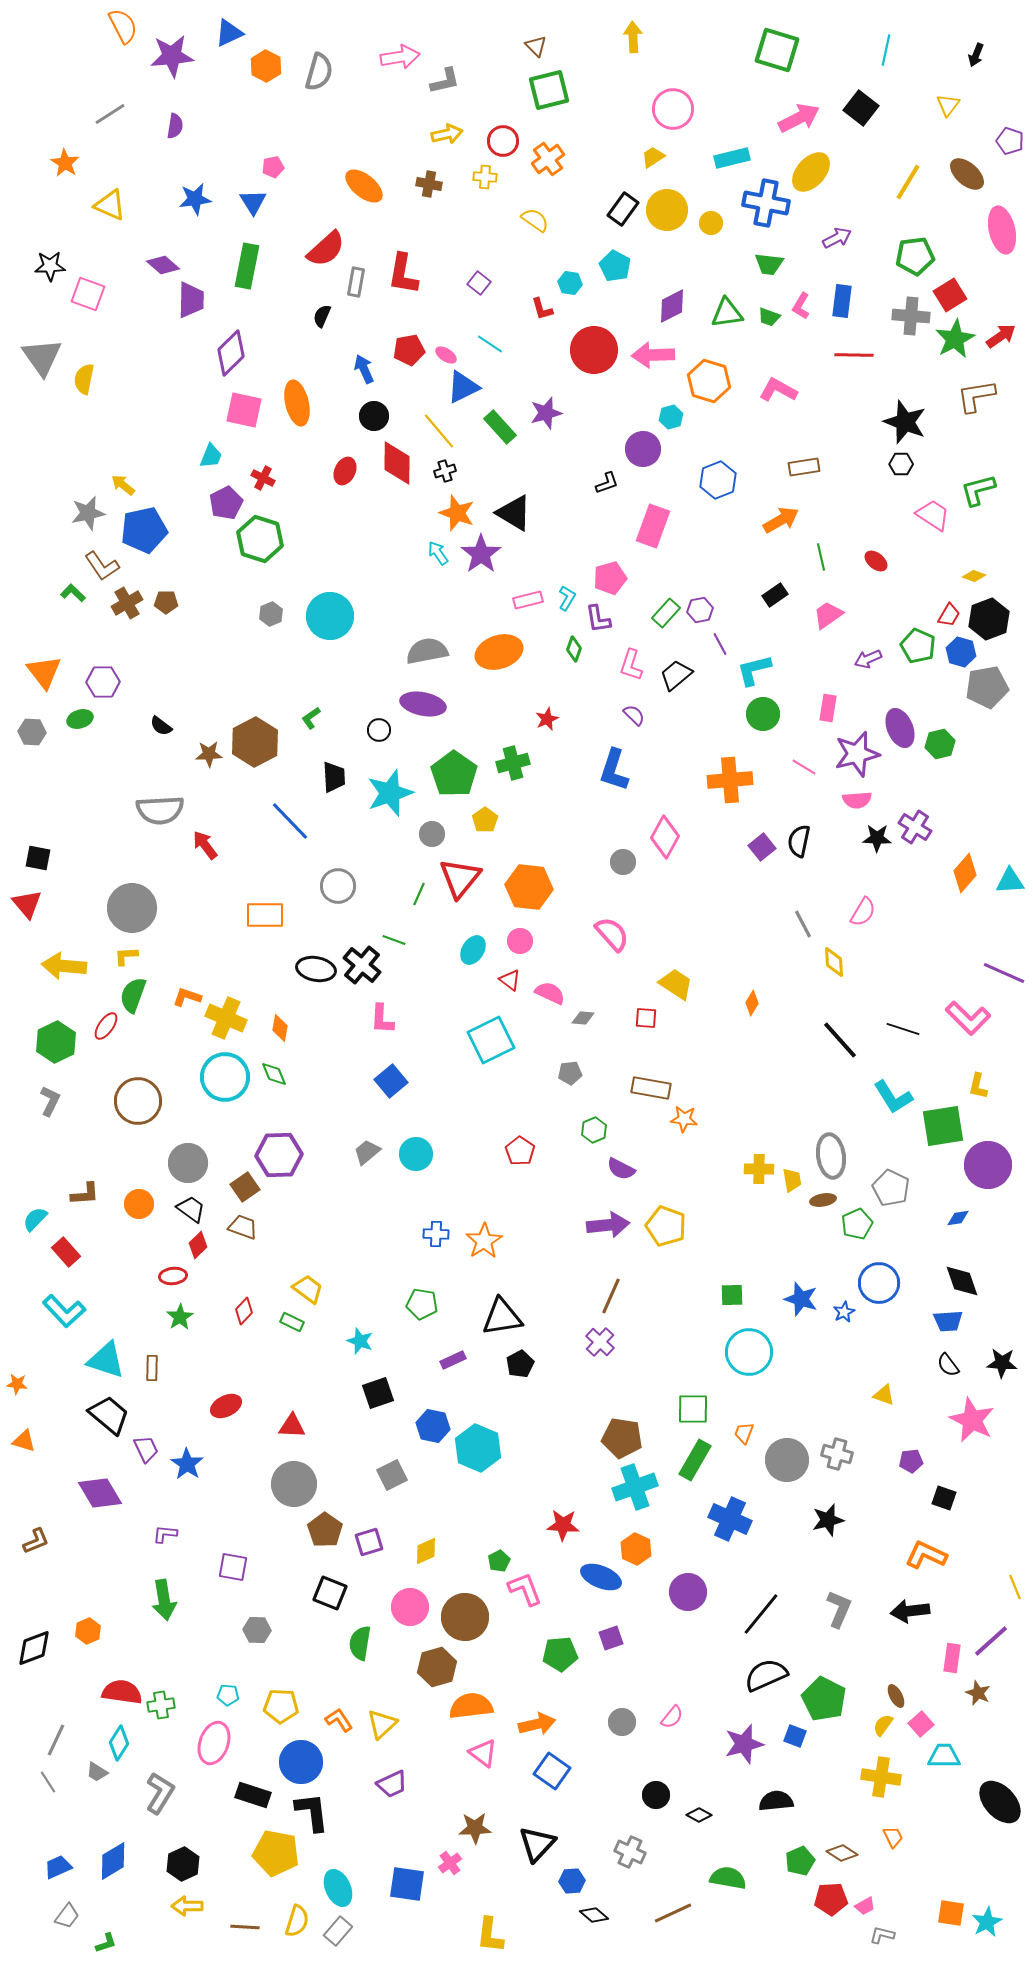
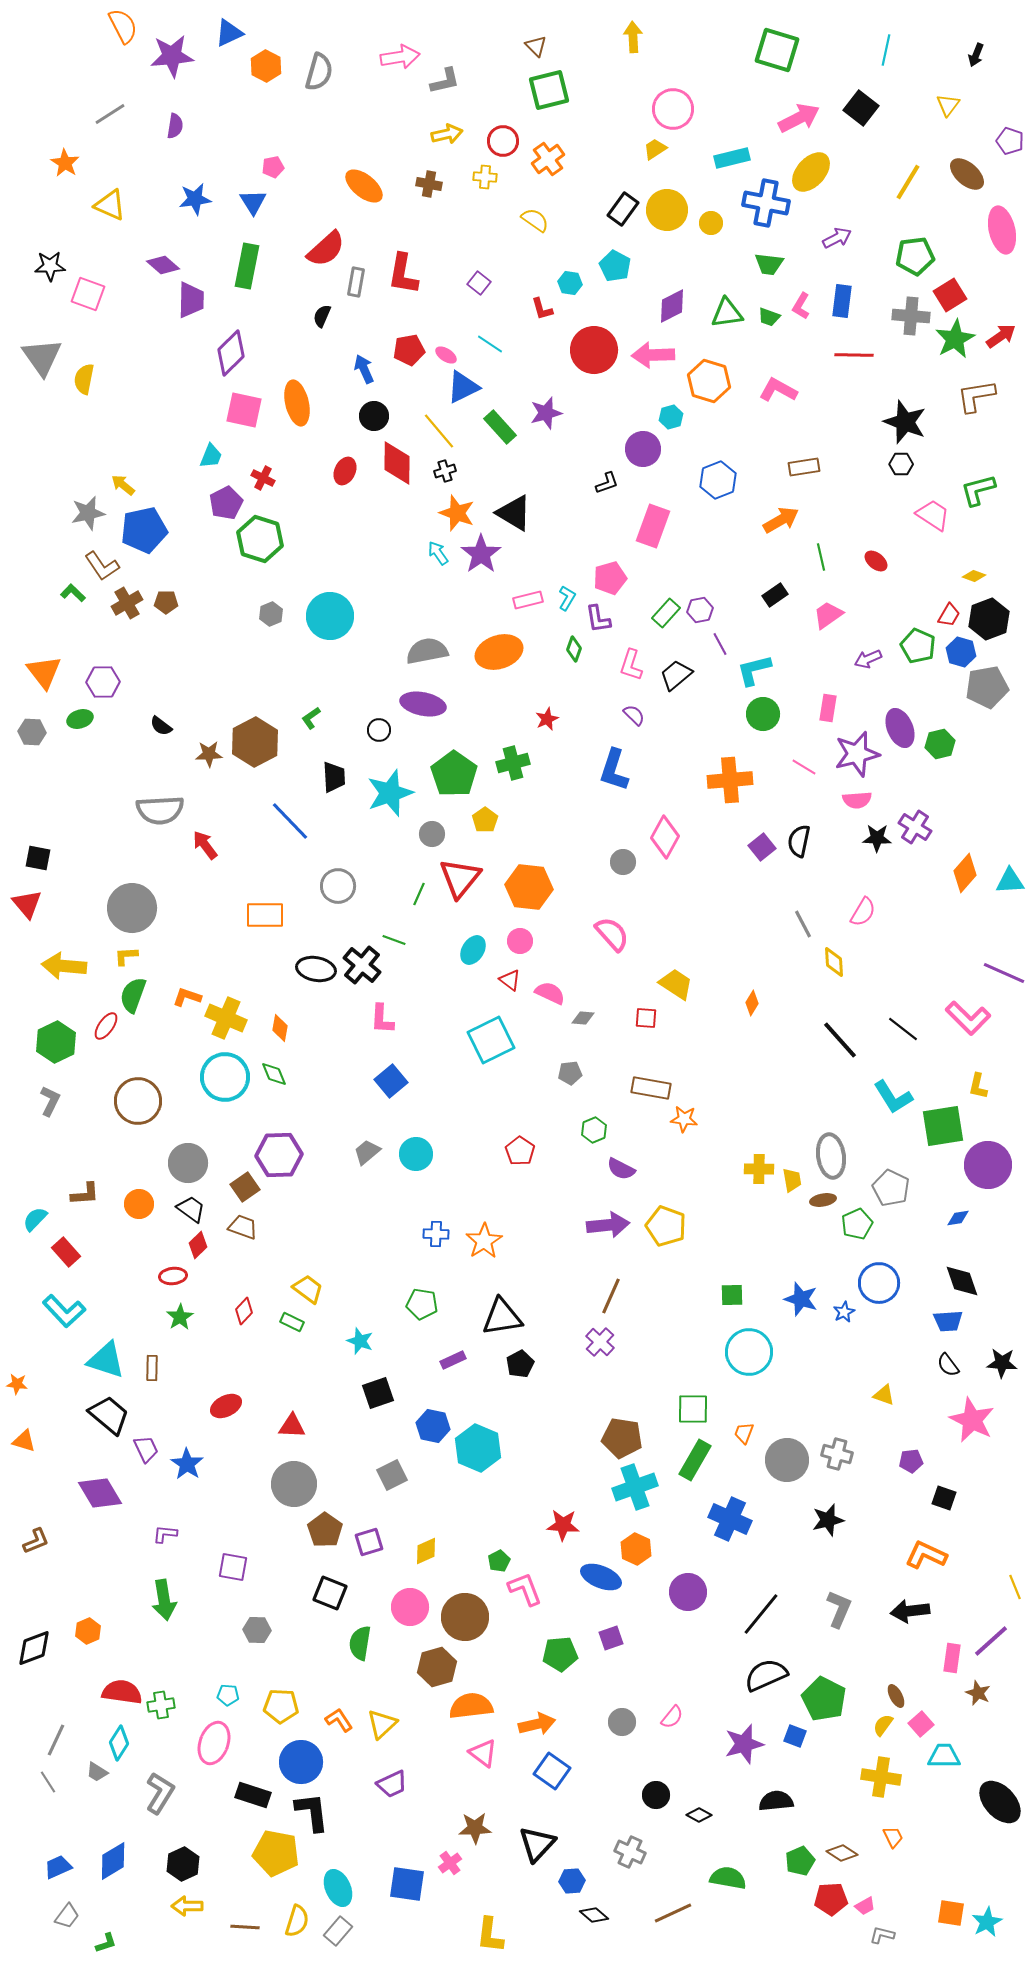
yellow trapezoid at (653, 157): moved 2 px right, 8 px up
black line at (903, 1029): rotated 20 degrees clockwise
